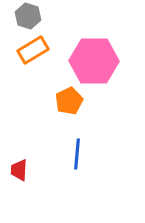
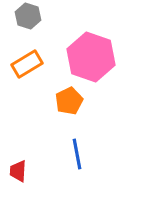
orange rectangle: moved 6 px left, 14 px down
pink hexagon: moved 3 px left, 4 px up; rotated 18 degrees clockwise
blue line: rotated 16 degrees counterclockwise
red trapezoid: moved 1 px left, 1 px down
